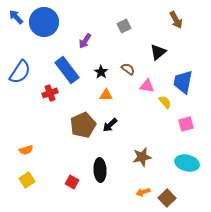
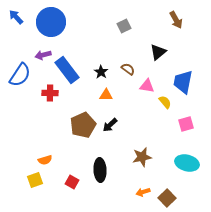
blue circle: moved 7 px right
purple arrow: moved 42 px left, 14 px down; rotated 42 degrees clockwise
blue semicircle: moved 3 px down
red cross: rotated 21 degrees clockwise
orange semicircle: moved 19 px right, 10 px down
yellow square: moved 8 px right; rotated 14 degrees clockwise
